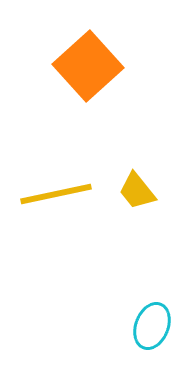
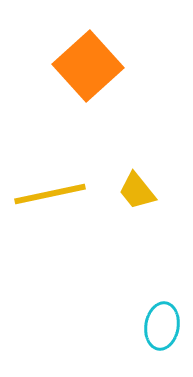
yellow line: moved 6 px left
cyan ellipse: moved 10 px right; rotated 12 degrees counterclockwise
